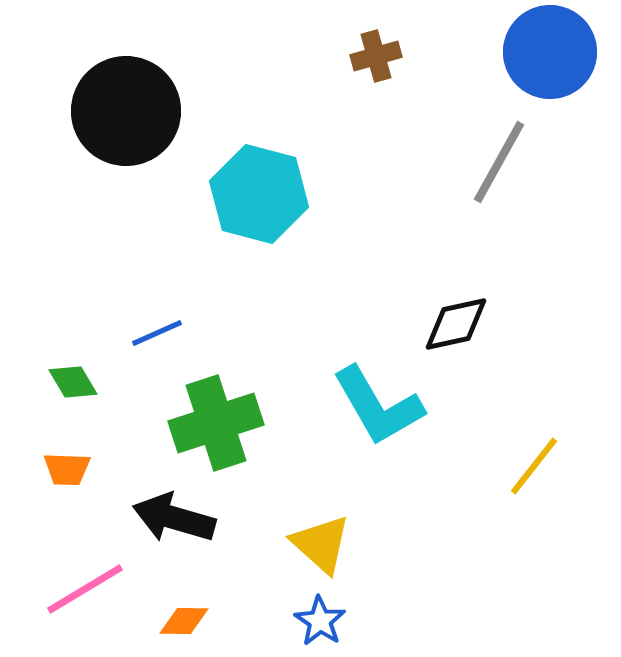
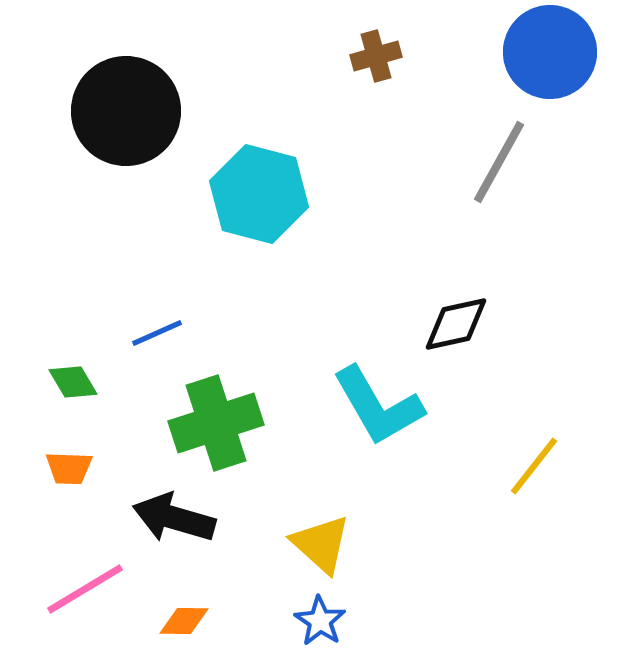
orange trapezoid: moved 2 px right, 1 px up
